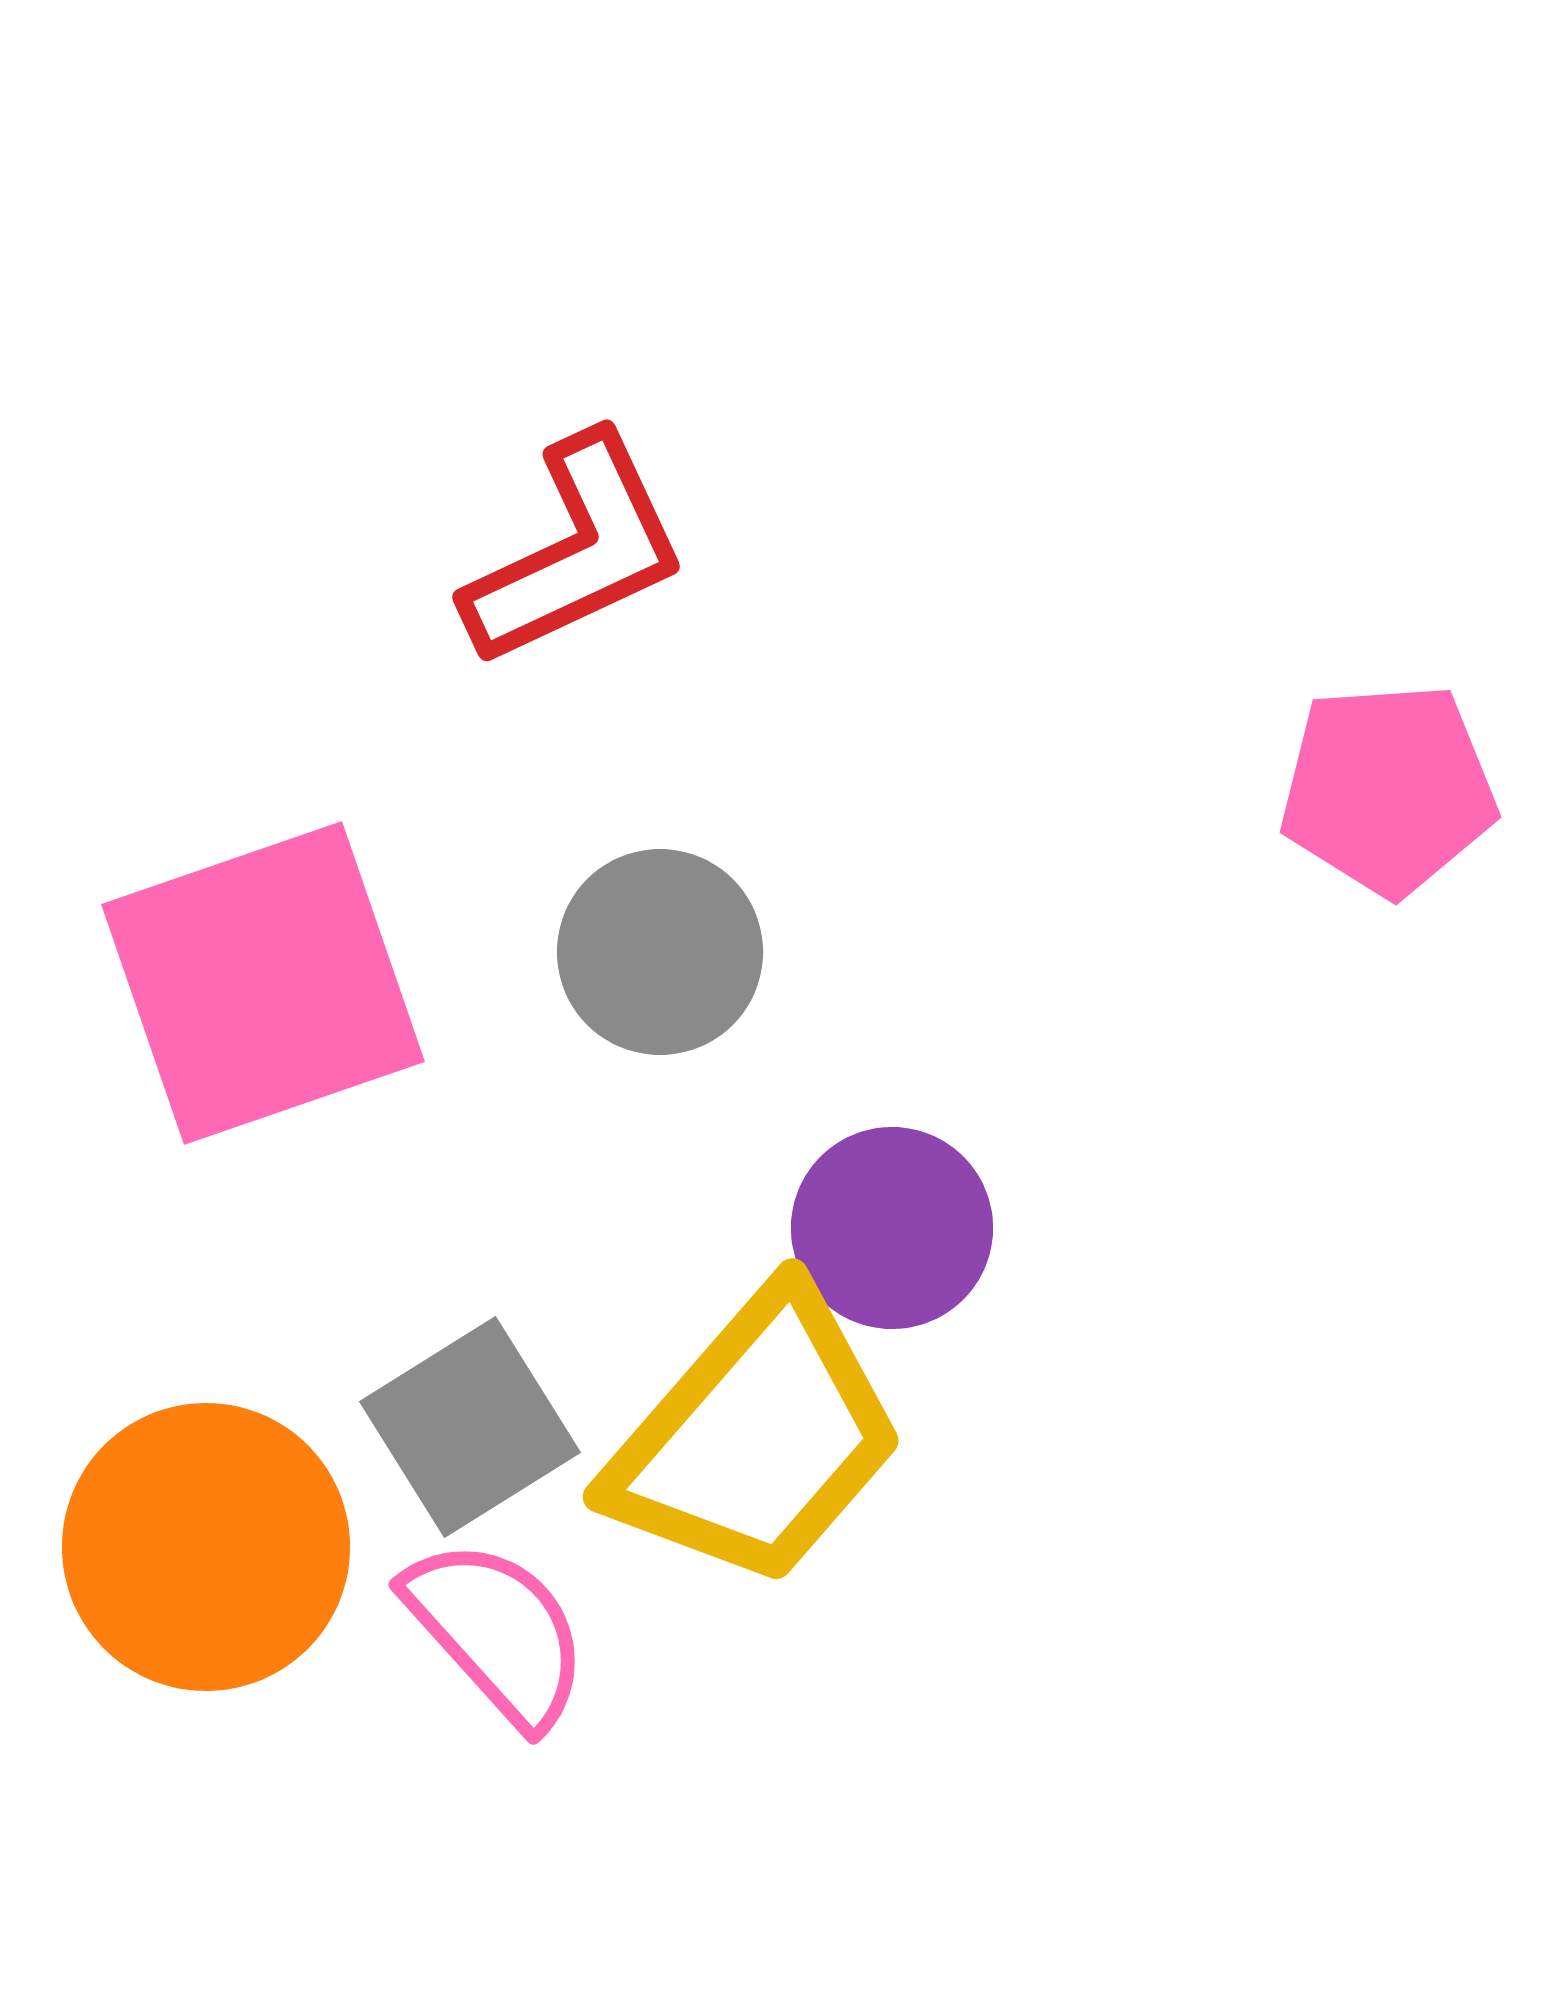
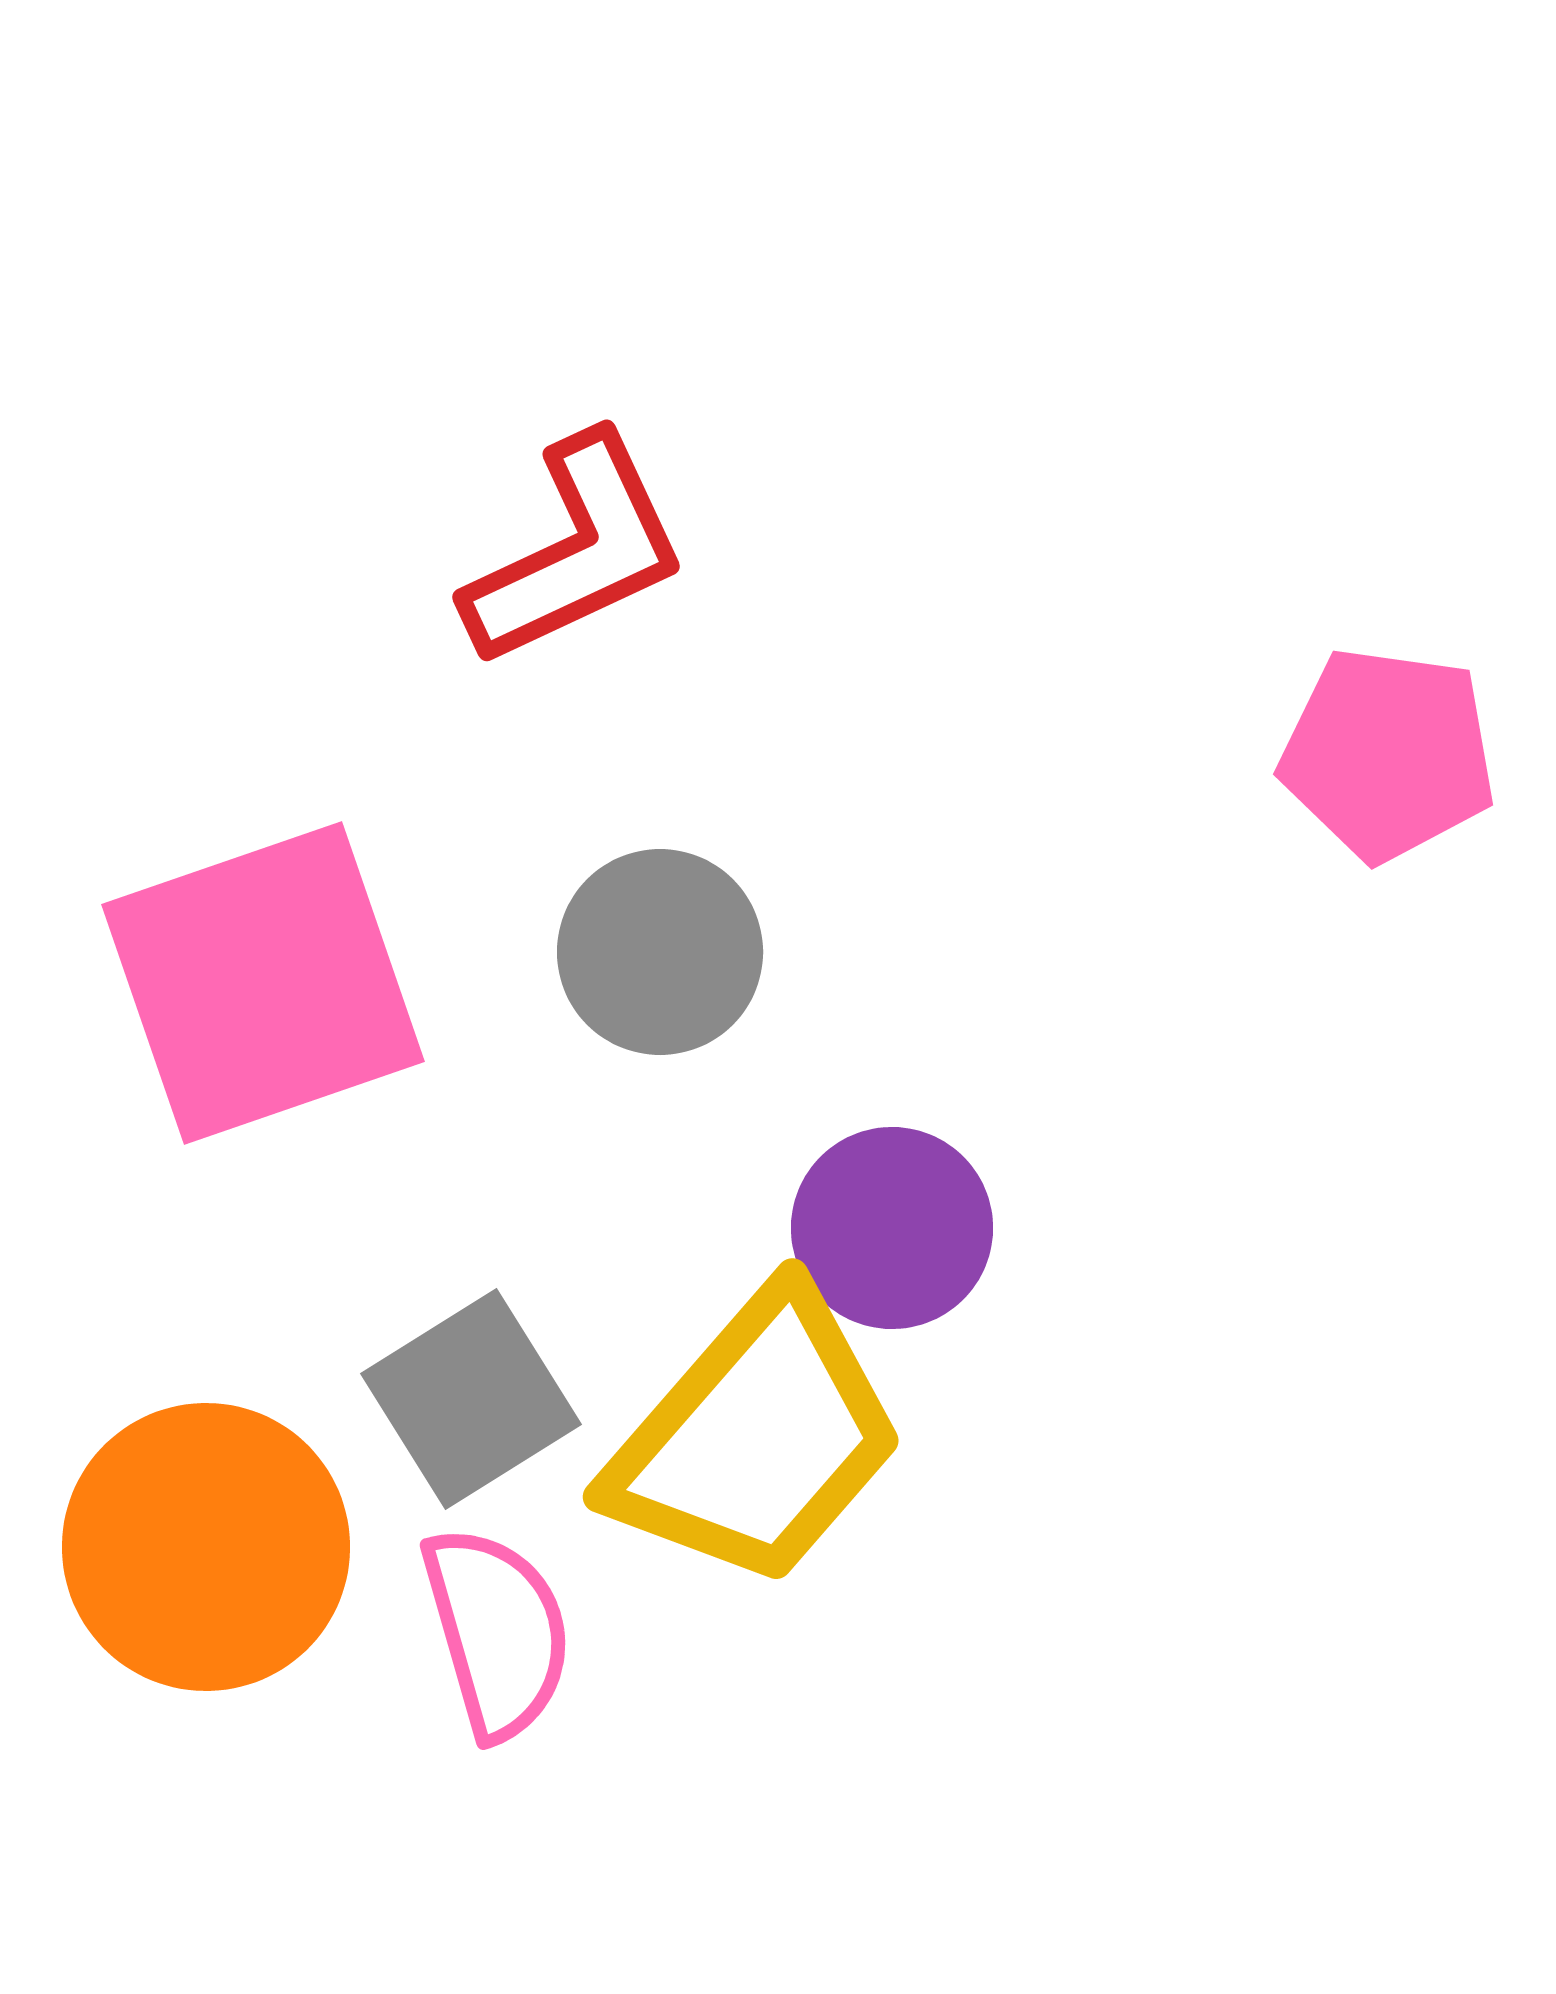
pink pentagon: moved 35 px up; rotated 12 degrees clockwise
gray square: moved 1 px right, 28 px up
pink semicircle: rotated 26 degrees clockwise
